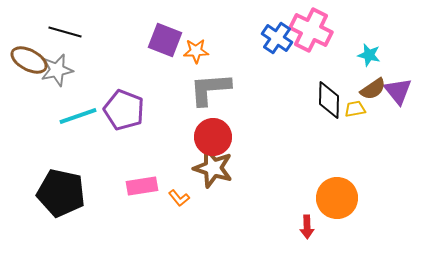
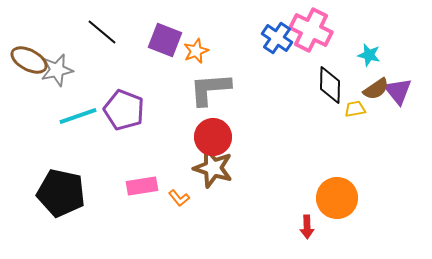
black line: moved 37 px right; rotated 24 degrees clockwise
orange star: rotated 20 degrees counterclockwise
brown semicircle: moved 3 px right
black diamond: moved 1 px right, 15 px up
